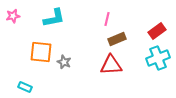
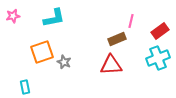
pink line: moved 24 px right, 2 px down
red rectangle: moved 3 px right
orange square: moved 1 px right; rotated 25 degrees counterclockwise
cyan rectangle: rotated 56 degrees clockwise
